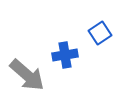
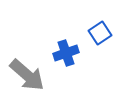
blue cross: moved 1 px right, 2 px up; rotated 10 degrees counterclockwise
